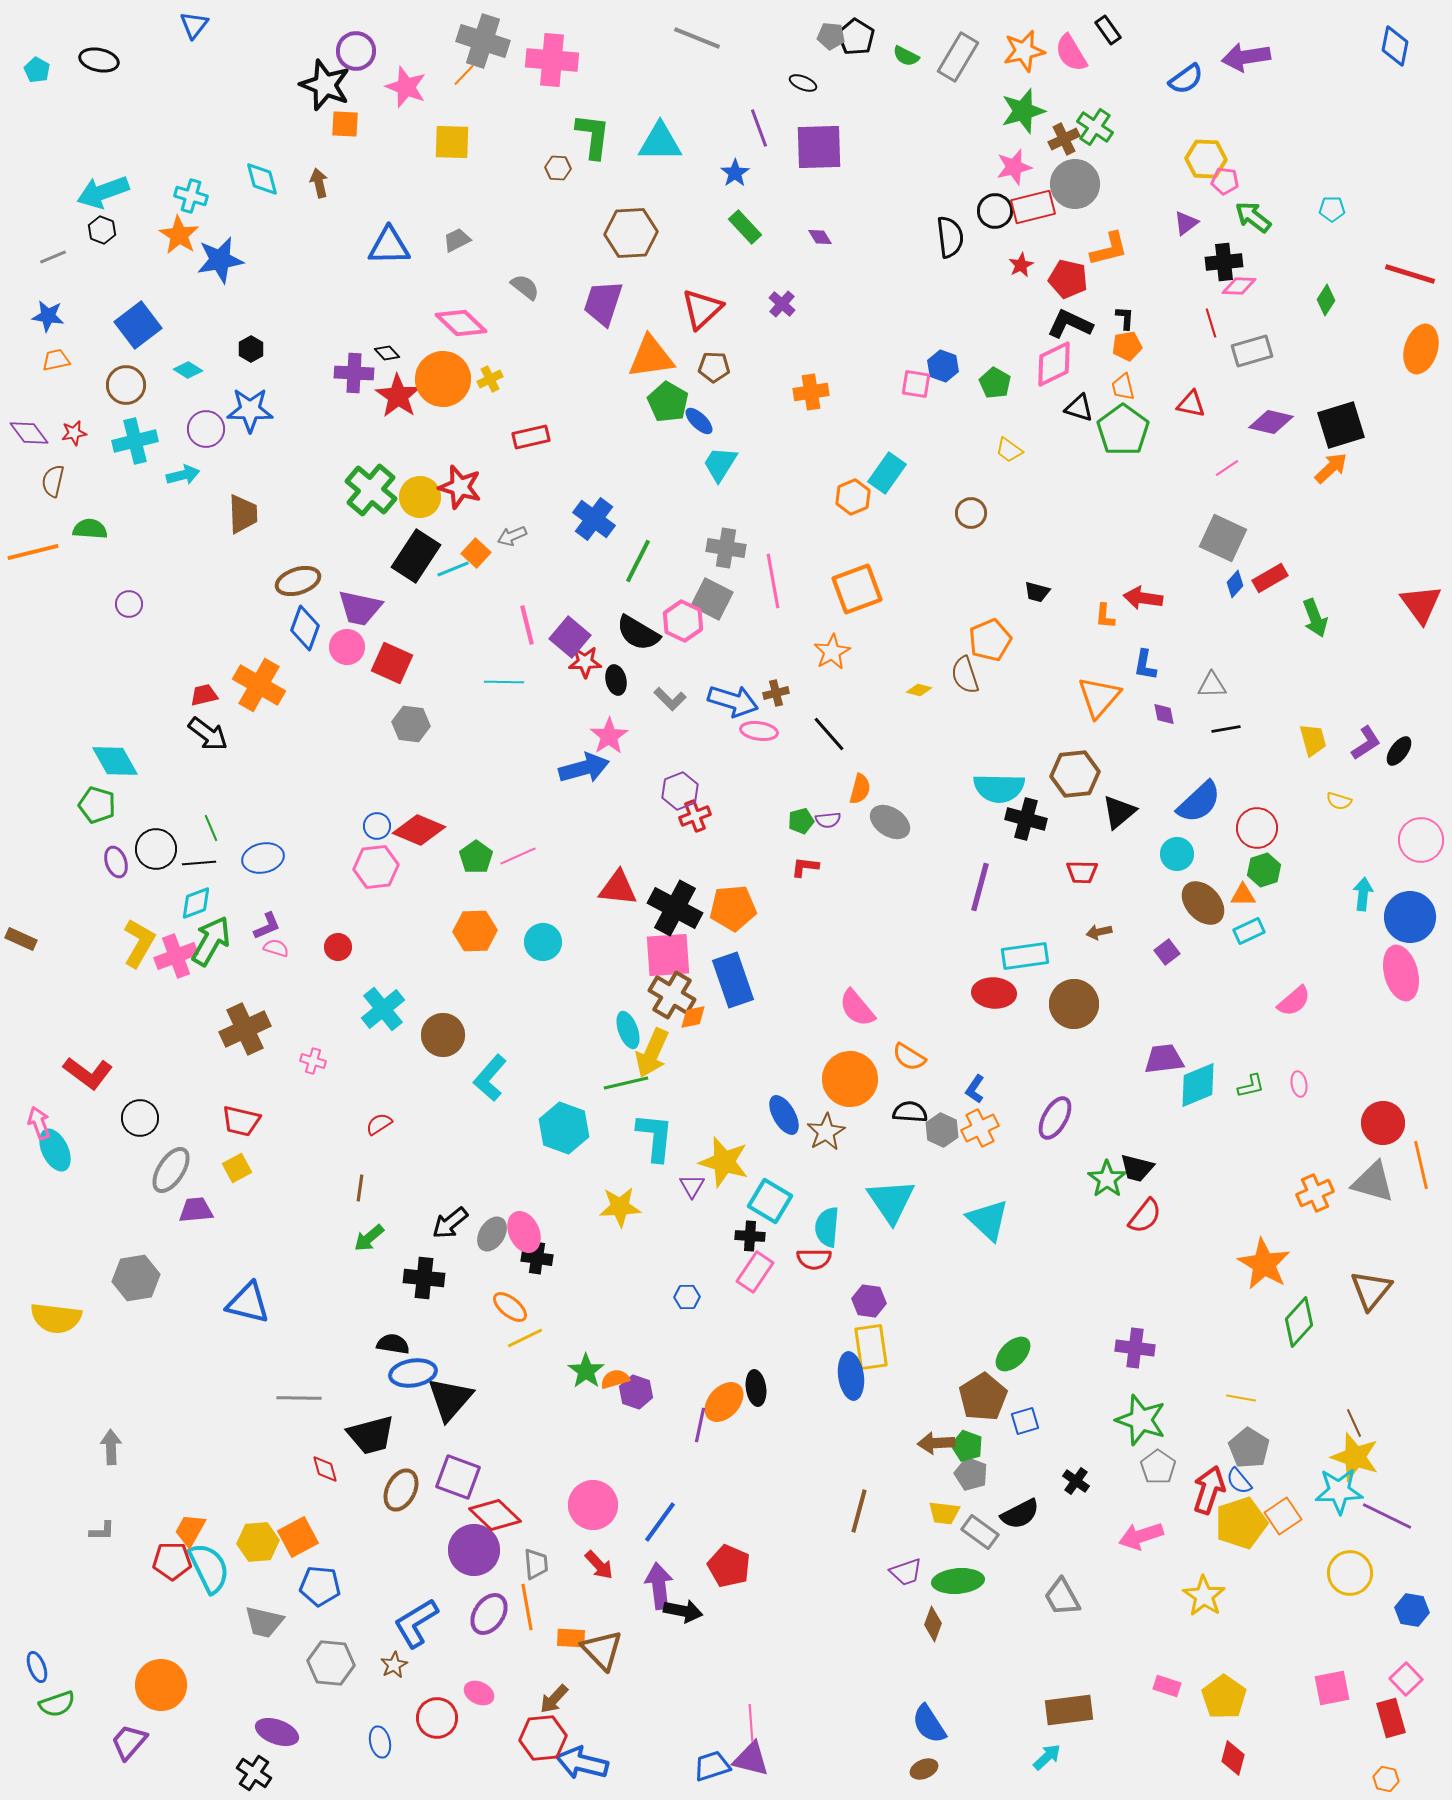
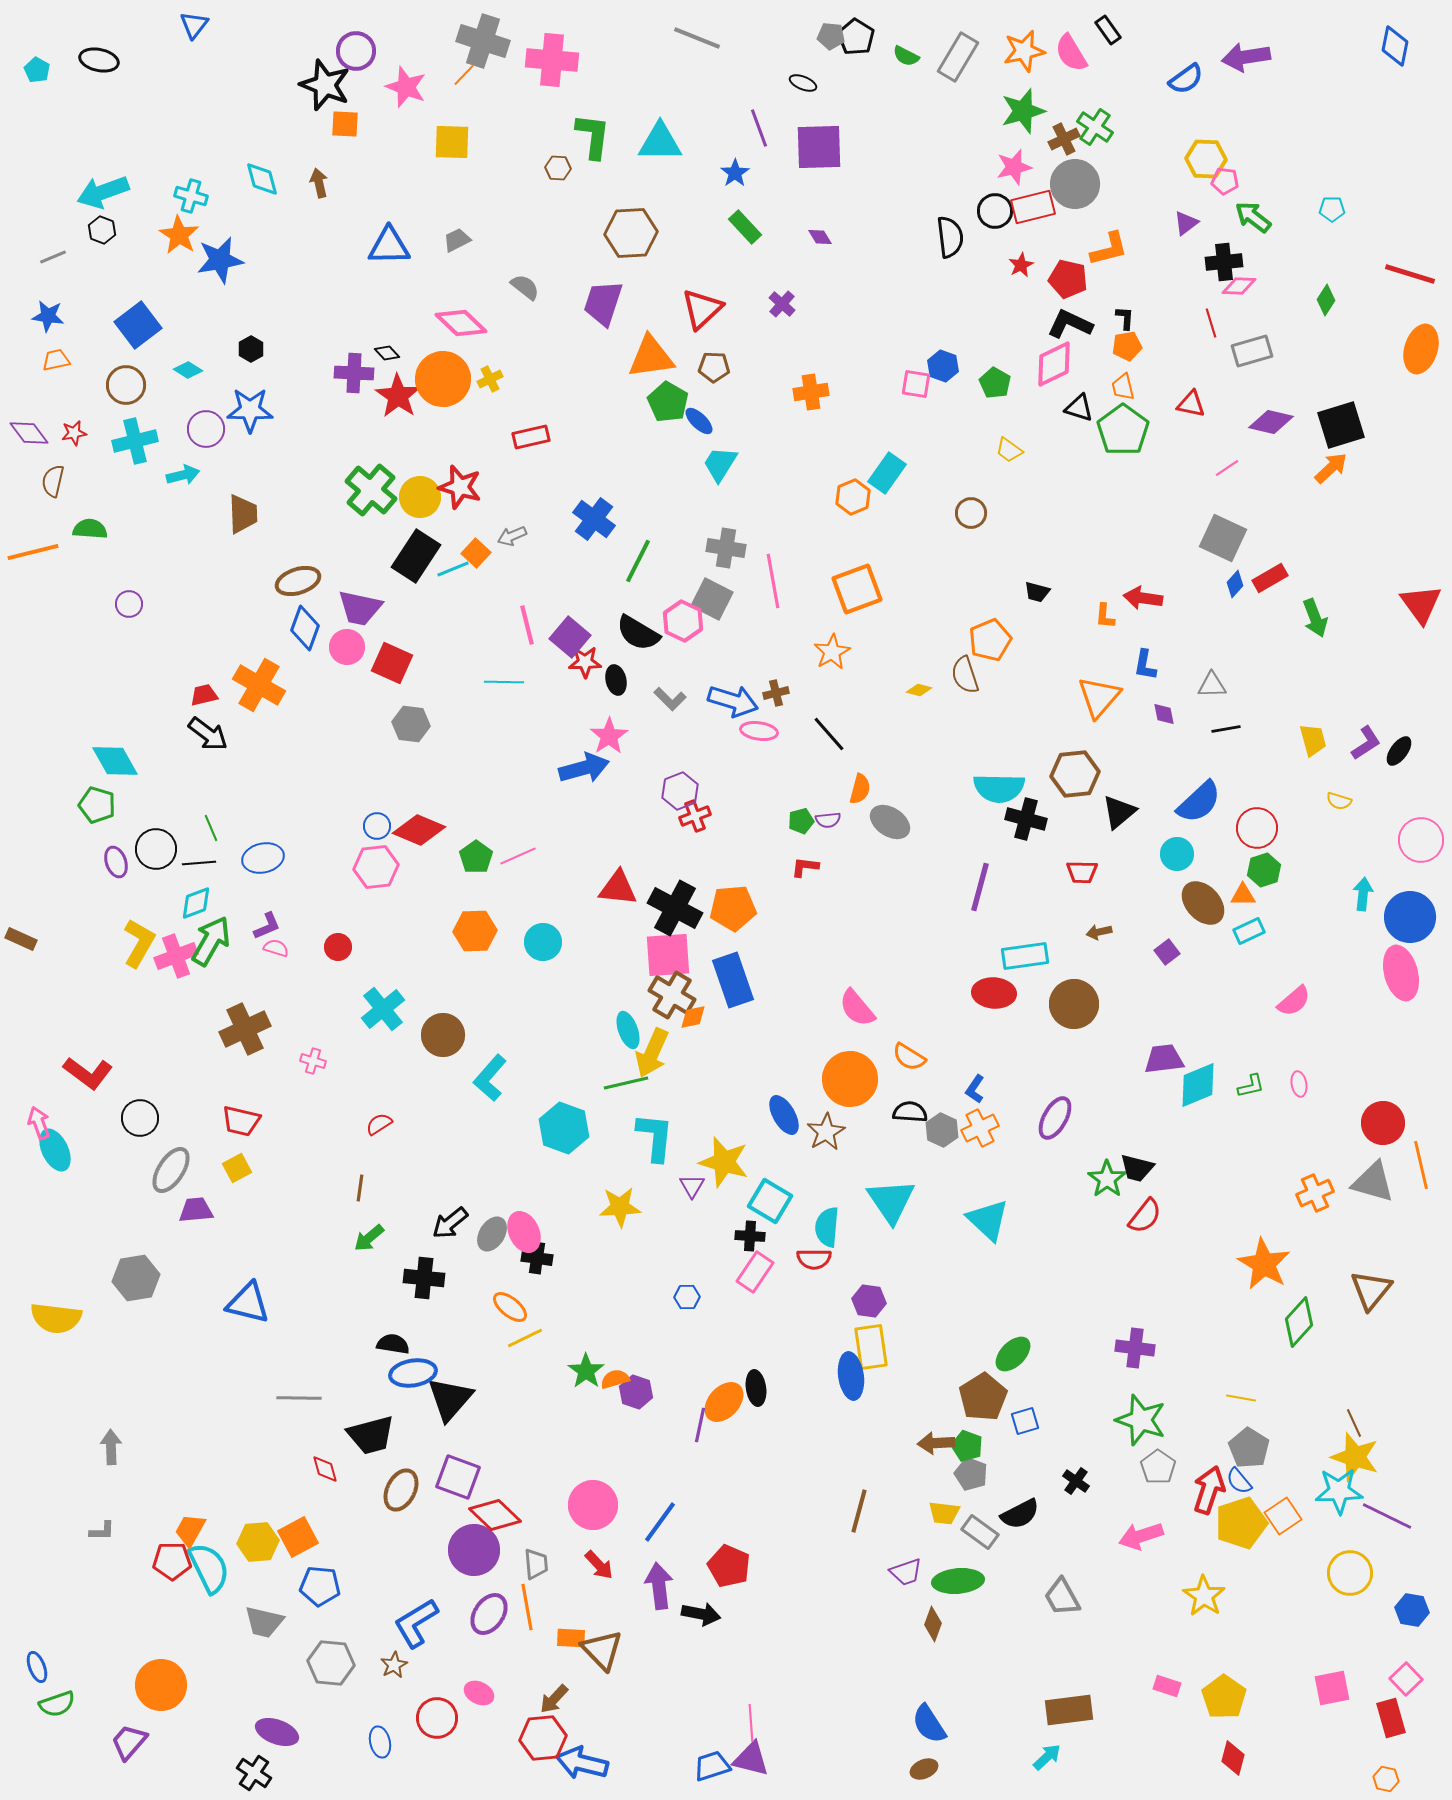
black arrow at (683, 1611): moved 18 px right, 3 px down
